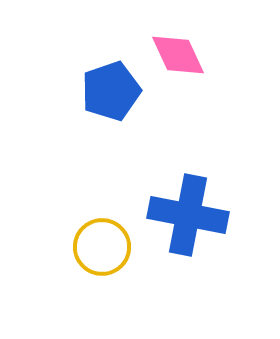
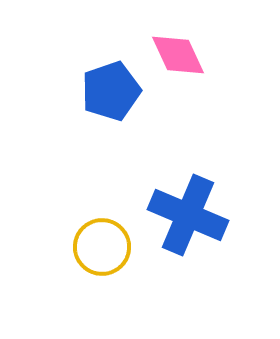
blue cross: rotated 12 degrees clockwise
